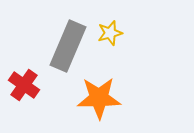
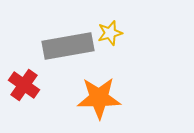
gray rectangle: rotated 57 degrees clockwise
